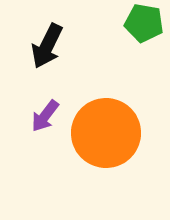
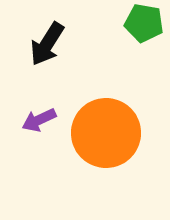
black arrow: moved 2 px up; rotated 6 degrees clockwise
purple arrow: moved 6 px left, 4 px down; rotated 28 degrees clockwise
